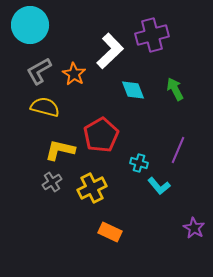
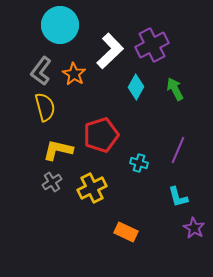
cyan circle: moved 30 px right
purple cross: moved 10 px down; rotated 12 degrees counterclockwise
gray L-shape: moved 2 px right; rotated 24 degrees counterclockwise
cyan diamond: moved 3 px right, 3 px up; rotated 50 degrees clockwise
yellow semicircle: rotated 60 degrees clockwise
red pentagon: rotated 12 degrees clockwise
yellow L-shape: moved 2 px left
cyan L-shape: moved 19 px right, 11 px down; rotated 25 degrees clockwise
orange rectangle: moved 16 px right
